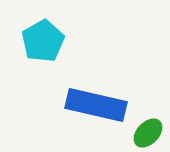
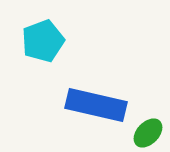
cyan pentagon: rotated 9 degrees clockwise
